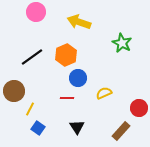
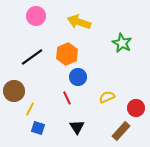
pink circle: moved 4 px down
orange hexagon: moved 1 px right, 1 px up
blue circle: moved 1 px up
yellow semicircle: moved 3 px right, 4 px down
red line: rotated 64 degrees clockwise
red circle: moved 3 px left
blue square: rotated 16 degrees counterclockwise
